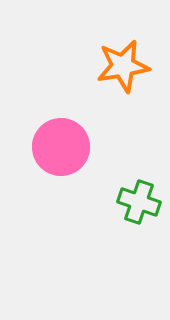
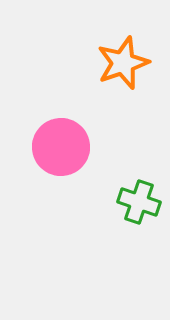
orange star: moved 3 px up; rotated 10 degrees counterclockwise
